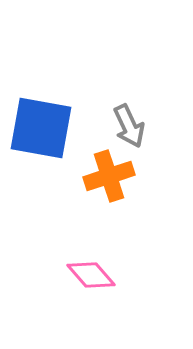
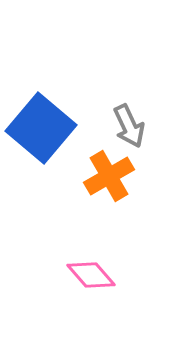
blue square: rotated 30 degrees clockwise
orange cross: rotated 12 degrees counterclockwise
